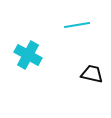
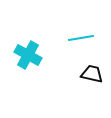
cyan line: moved 4 px right, 13 px down
